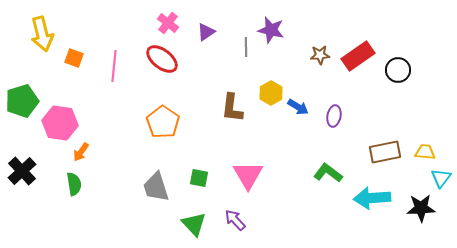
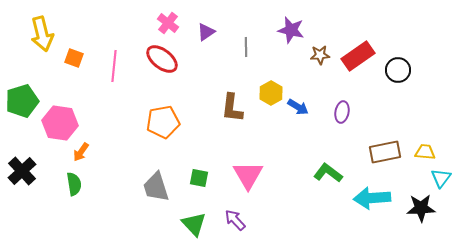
purple star: moved 20 px right
purple ellipse: moved 8 px right, 4 px up
orange pentagon: rotated 28 degrees clockwise
